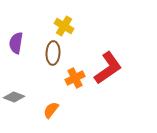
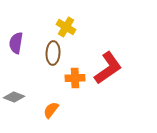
yellow cross: moved 2 px right, 1 px down
orange cross: rotated 24 degrees clockwise
